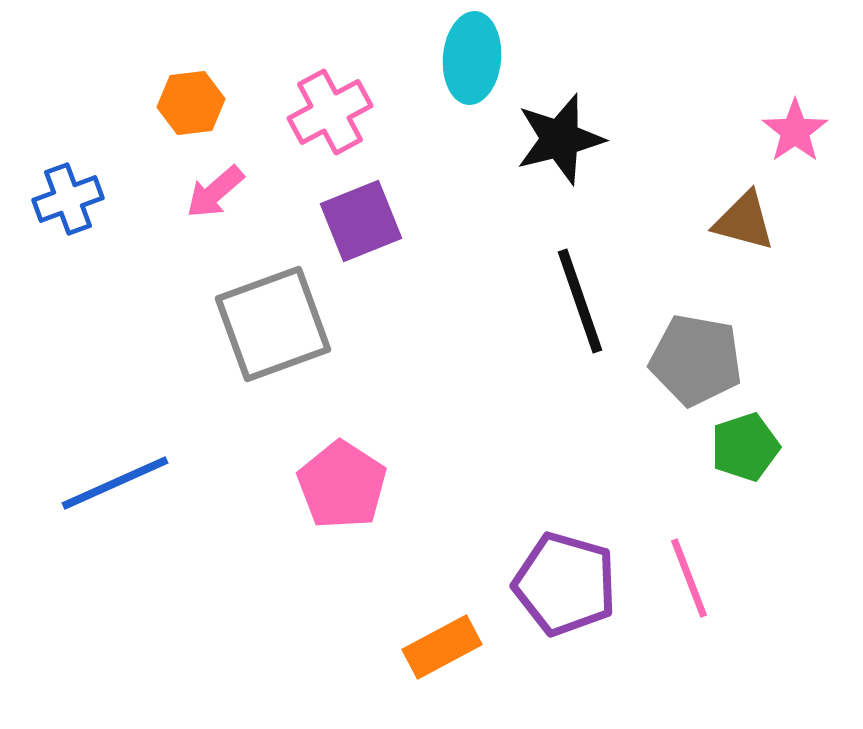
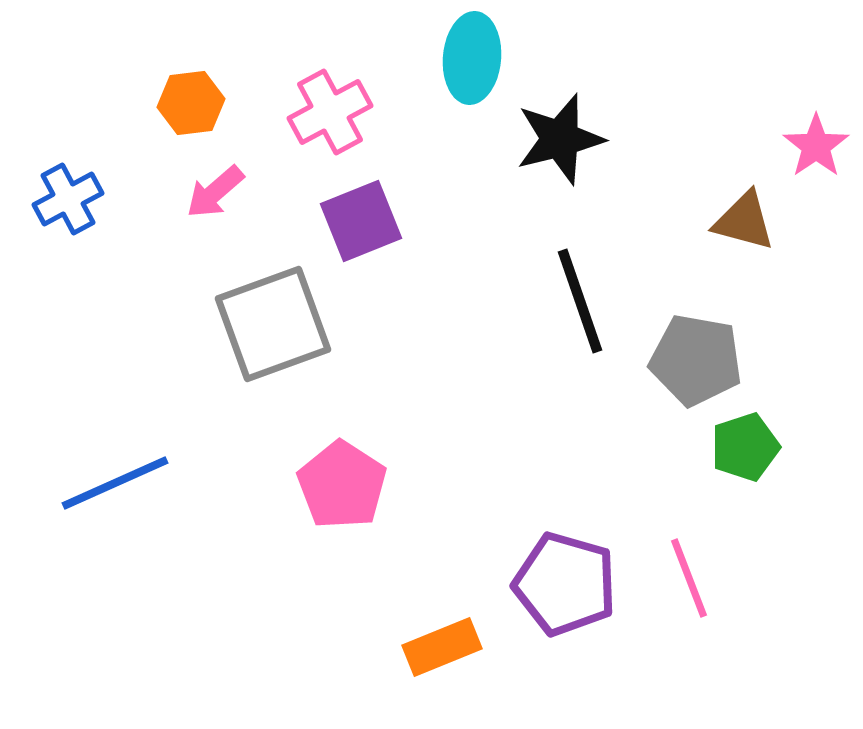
pink star: moved 21 px right, 15 px down
blue cross: rotated 8 degrees counterclockwise
orange rectangle: rotated 6 degrees clockwise
